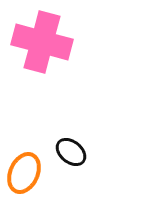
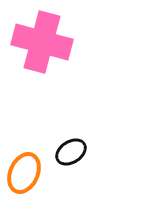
black ellipse: rotated 72 degrees counterclockwise
